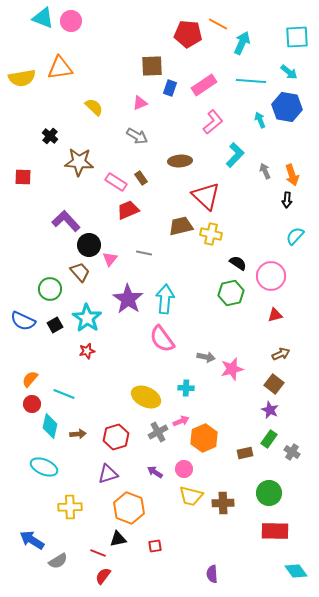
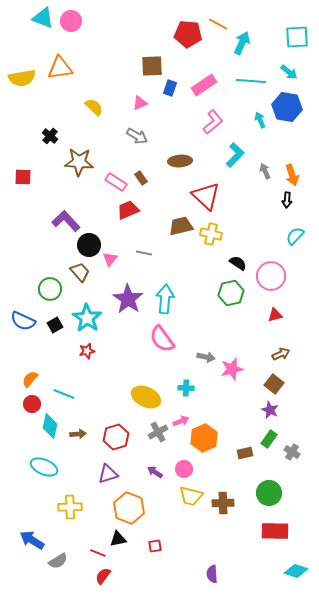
cyan diamond at (296, 571): rotated 35 degrees counterclockwise
